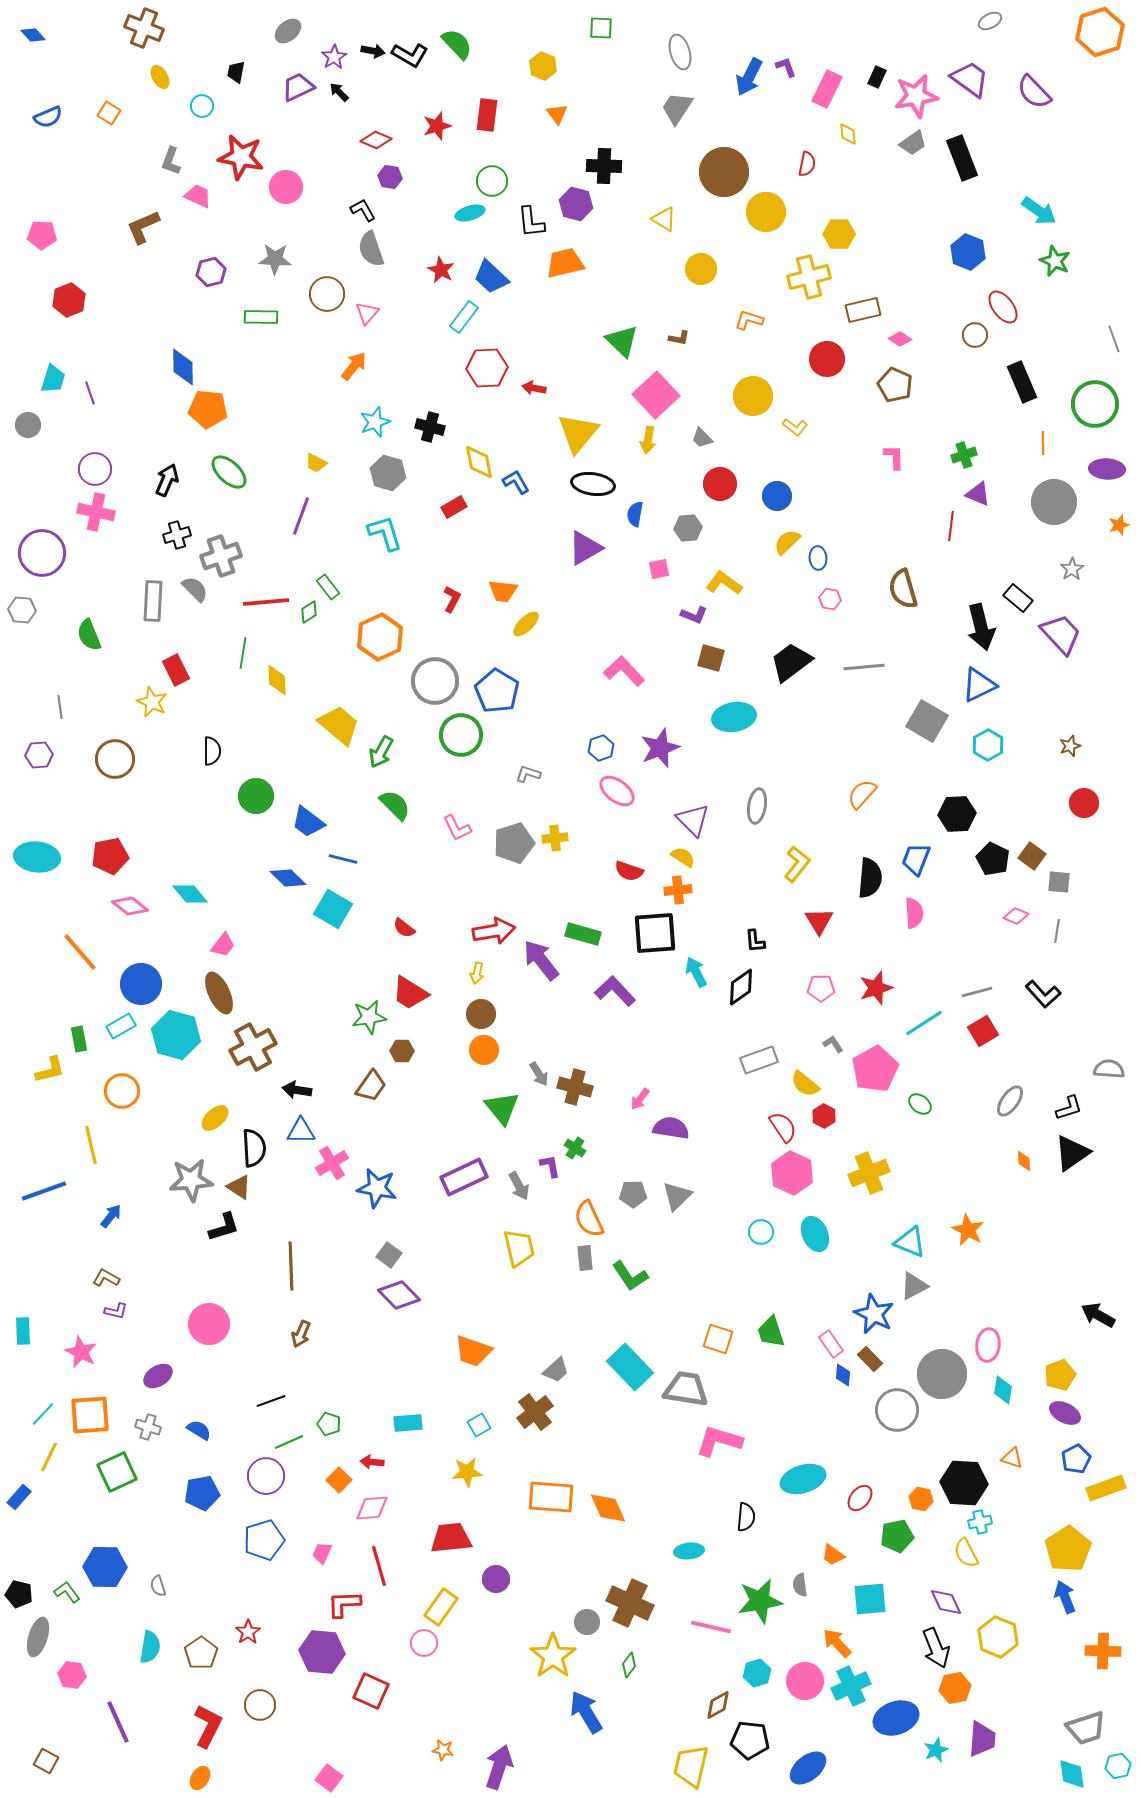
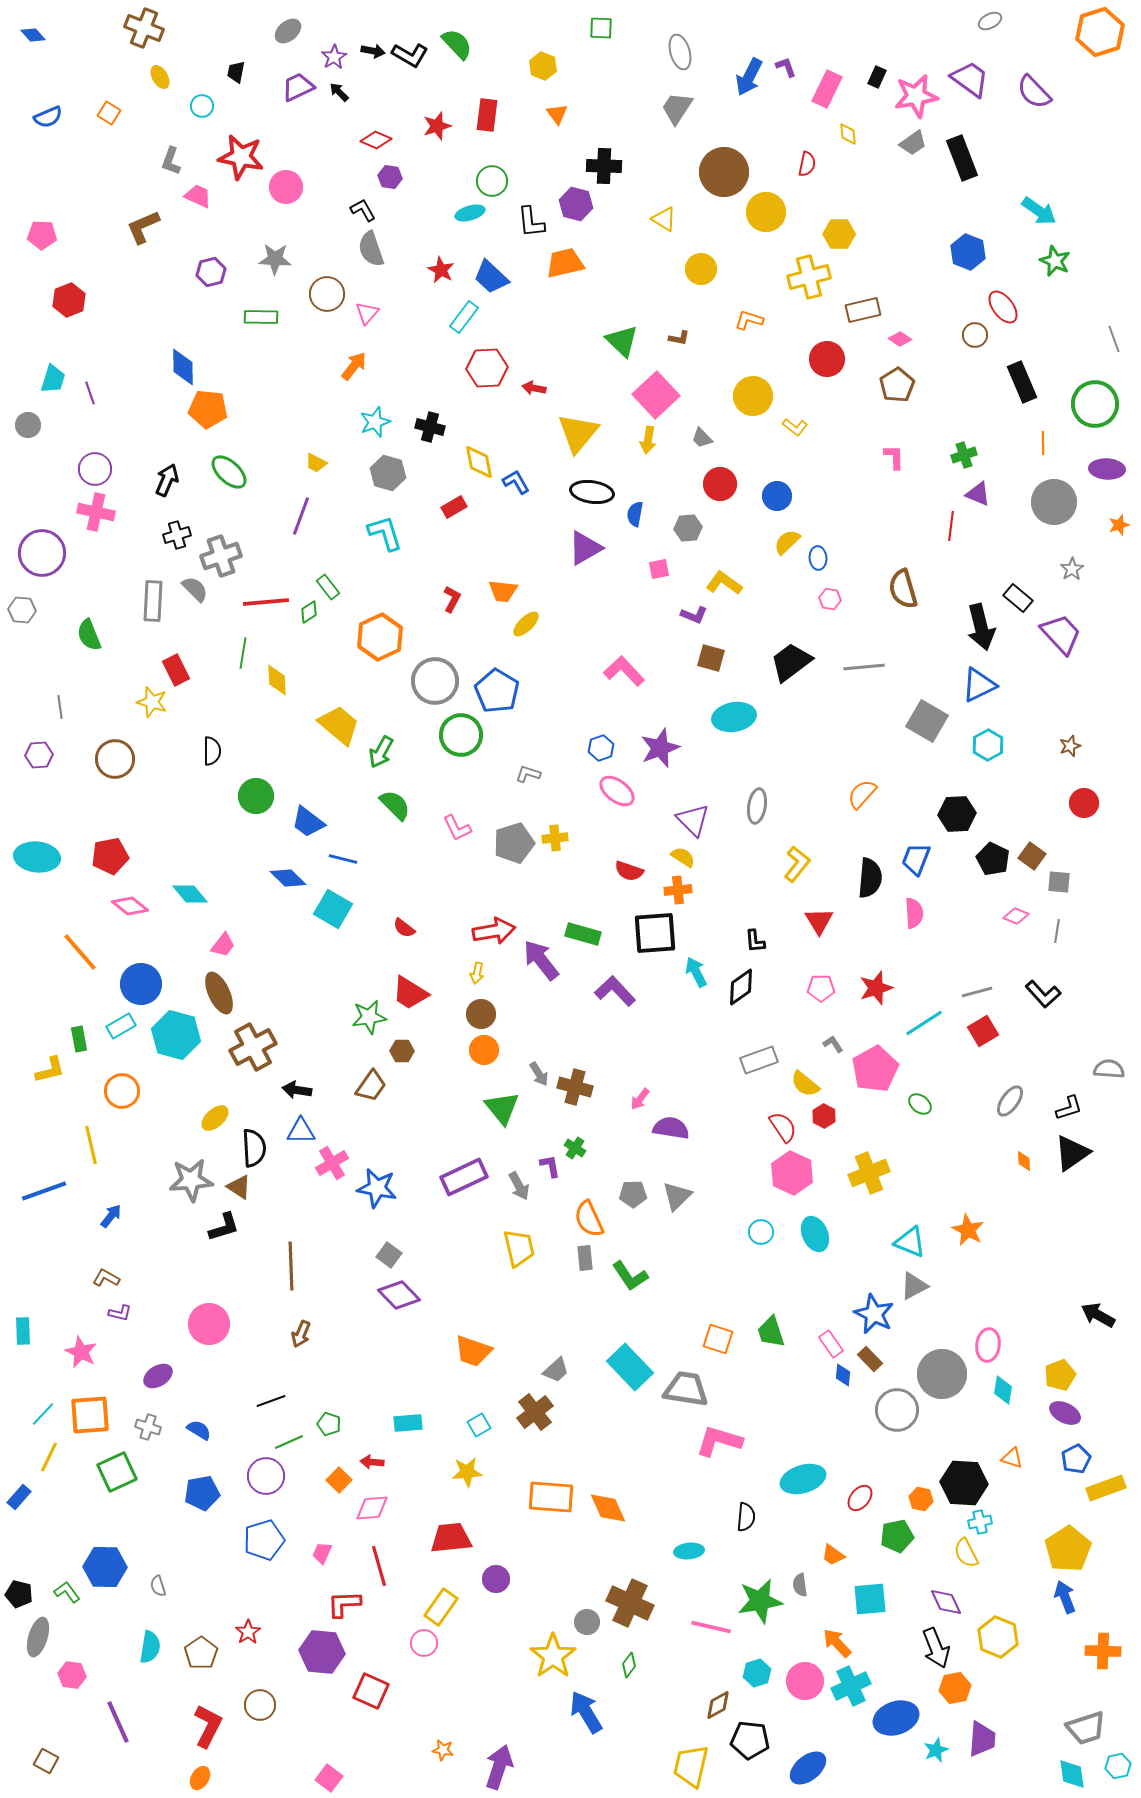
brown pentagon at (895, 385): moved 2 px right; rotated 16 degrees clockwise
black ellipse at (593, 484): moved 1 px left, 8 px down
yellow star at (152, 702): rotated 8 degrees counterclockwise
purple L-shape at (116, 1311): moved 4 px right, 2 px down
